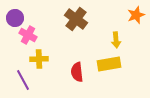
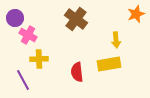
orange star: moved 1 px up
